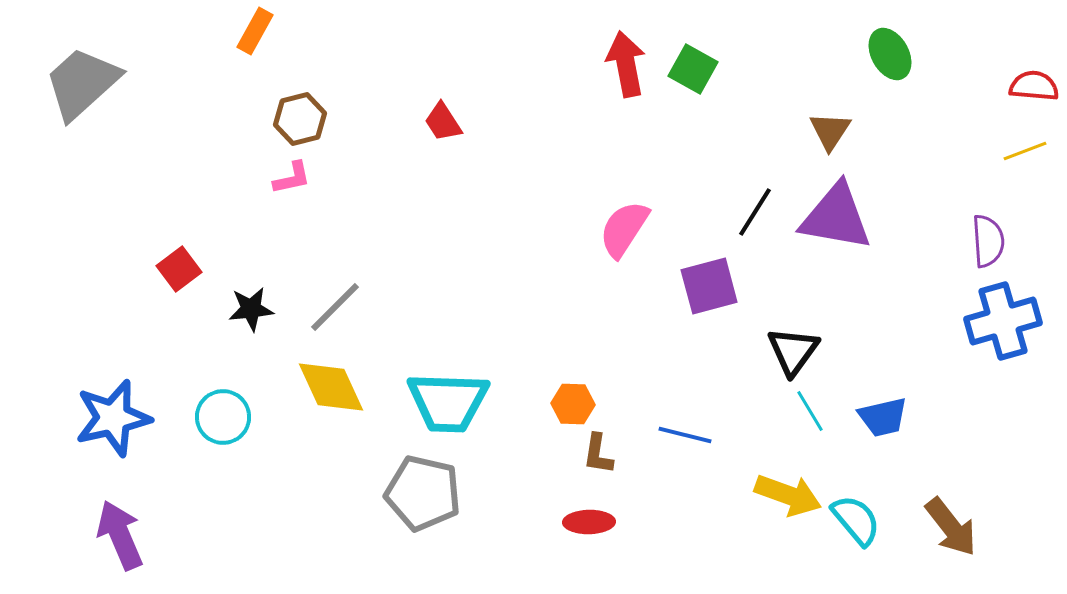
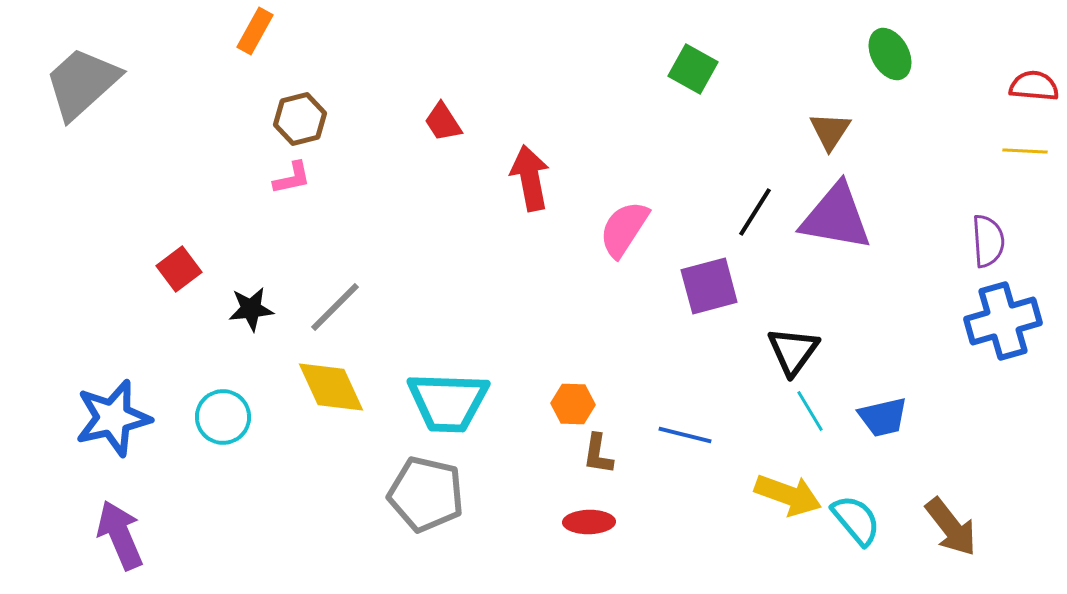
red arrow: moved 96 px left, 114 px down
yellow line: rotated 24 degrees clockwise
gray pentagon: moved 3 px right, 1 px down
